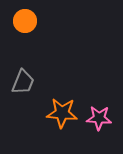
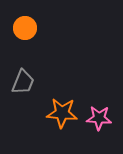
orange circle: moved 7 px down
